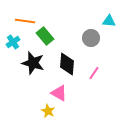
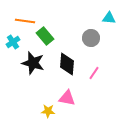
cyan triangle: moved 3 px up
pink triangle: moved 8 px right, 5 px down; rotated 18 degrees counterclockwise
yellow star: rotated 24 degrees counterclockwise
